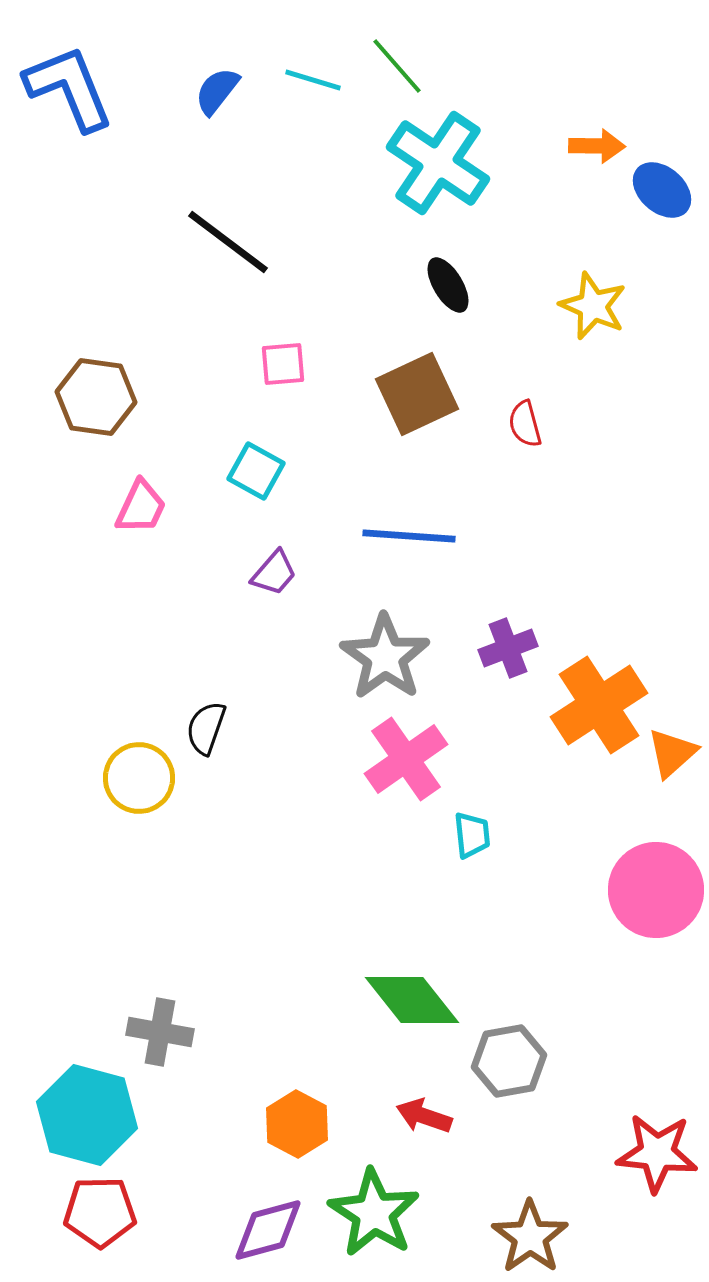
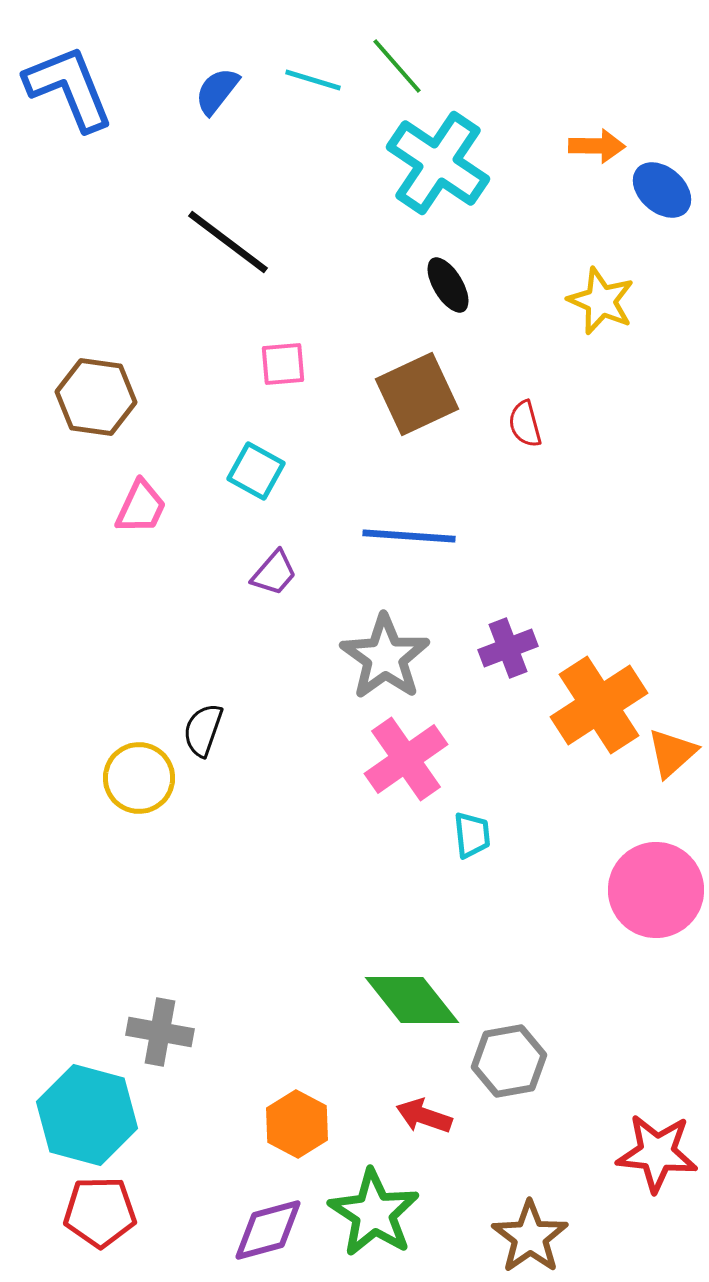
yellow star: moved 8 px right, 5 px up
black semicircle: moved 3 px left, 2 px down
